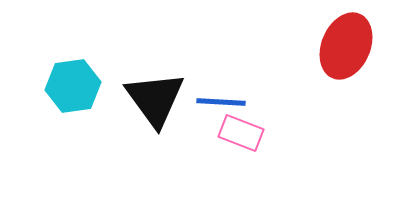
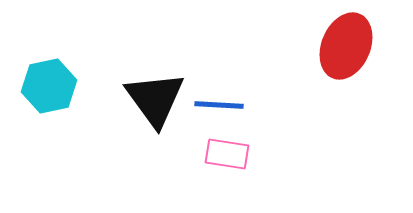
cyan hexagon: moved 24 px left; rotated 4 degrees counterclockwise
blue line: moved 2 px left, 3 px down
pink rectangle: moved 14 px left, 21 px down; rotated 12 degrees counterclockwise
